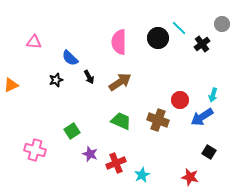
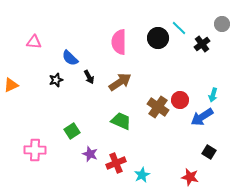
brown cross: moved 13 px up; rotated 15 degrees clockwise
pink cross: rotated 15 degrees counterclockwise
